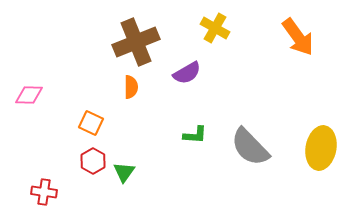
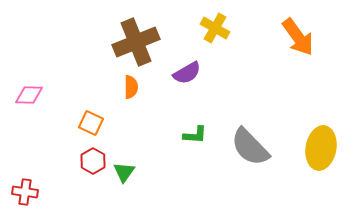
red cross: moved 19 px left
